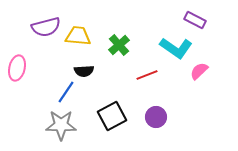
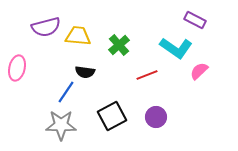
black semicircle: moved 1 px right, 1 px down; rotated 12 degrees clockwise
